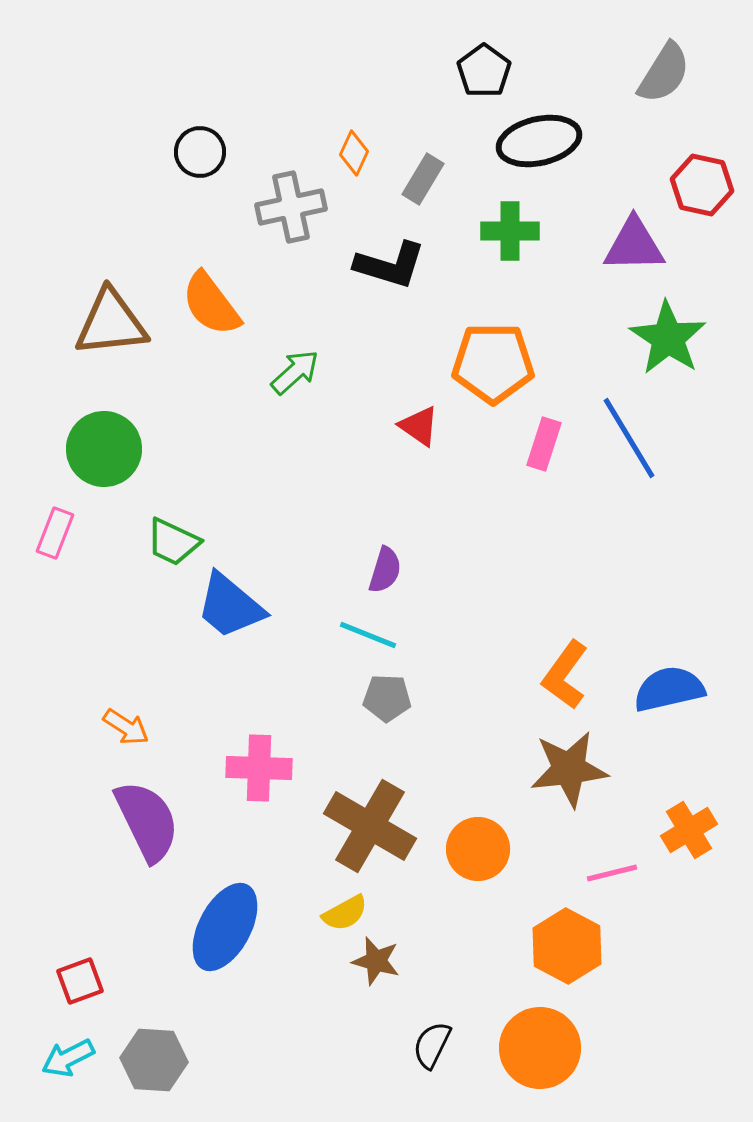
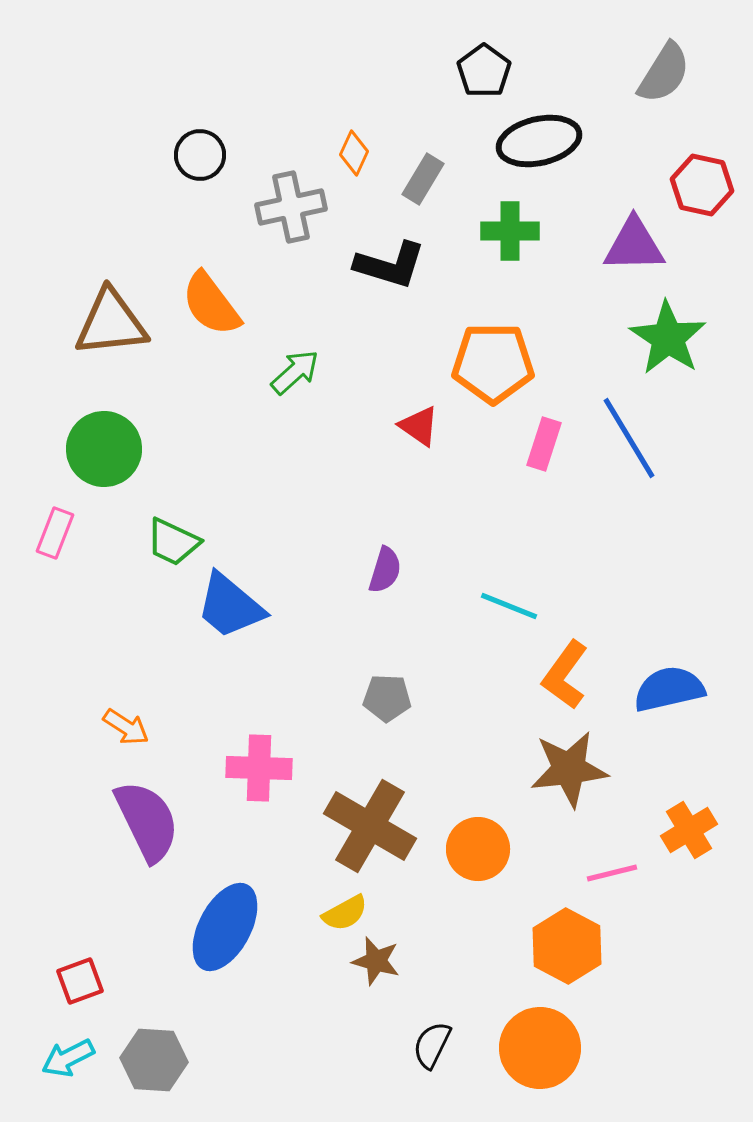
black circle at (200, 152): moved 3 px down
cyan line at (368, 635): moved 141 px right, 29 px up
